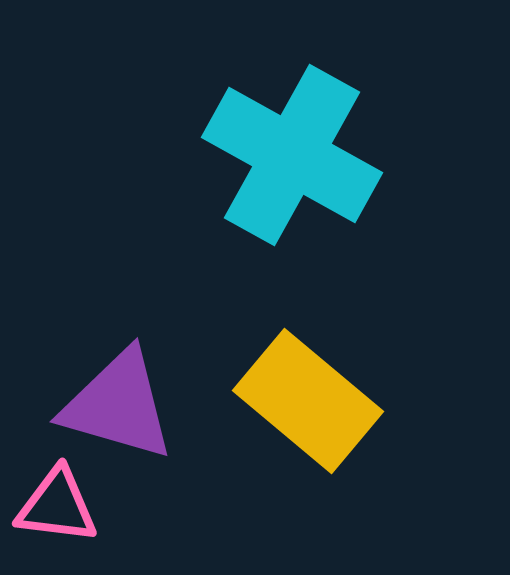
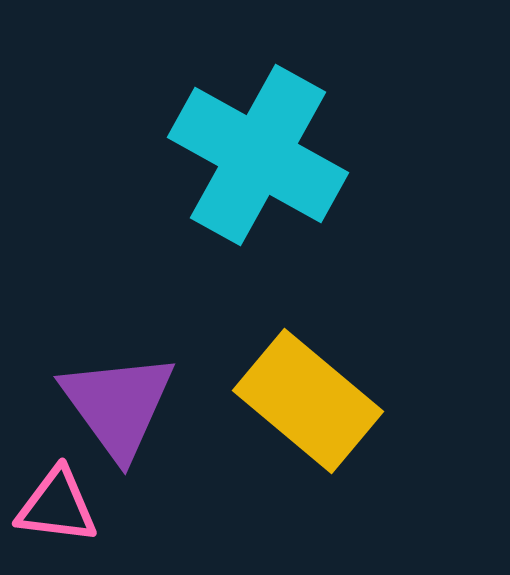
cyan cross: moved 34 px left
purple triangle: rotated 38 degrees clockwise
